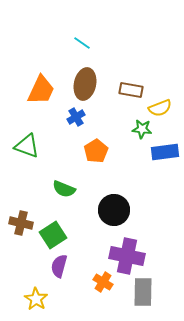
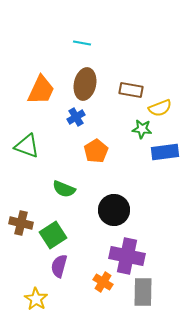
cyan line: rotated 24 degrees counterclockwise
